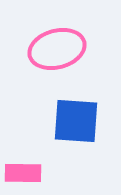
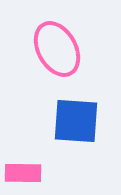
pink ellipse: rotated 76 degrees clockwise
